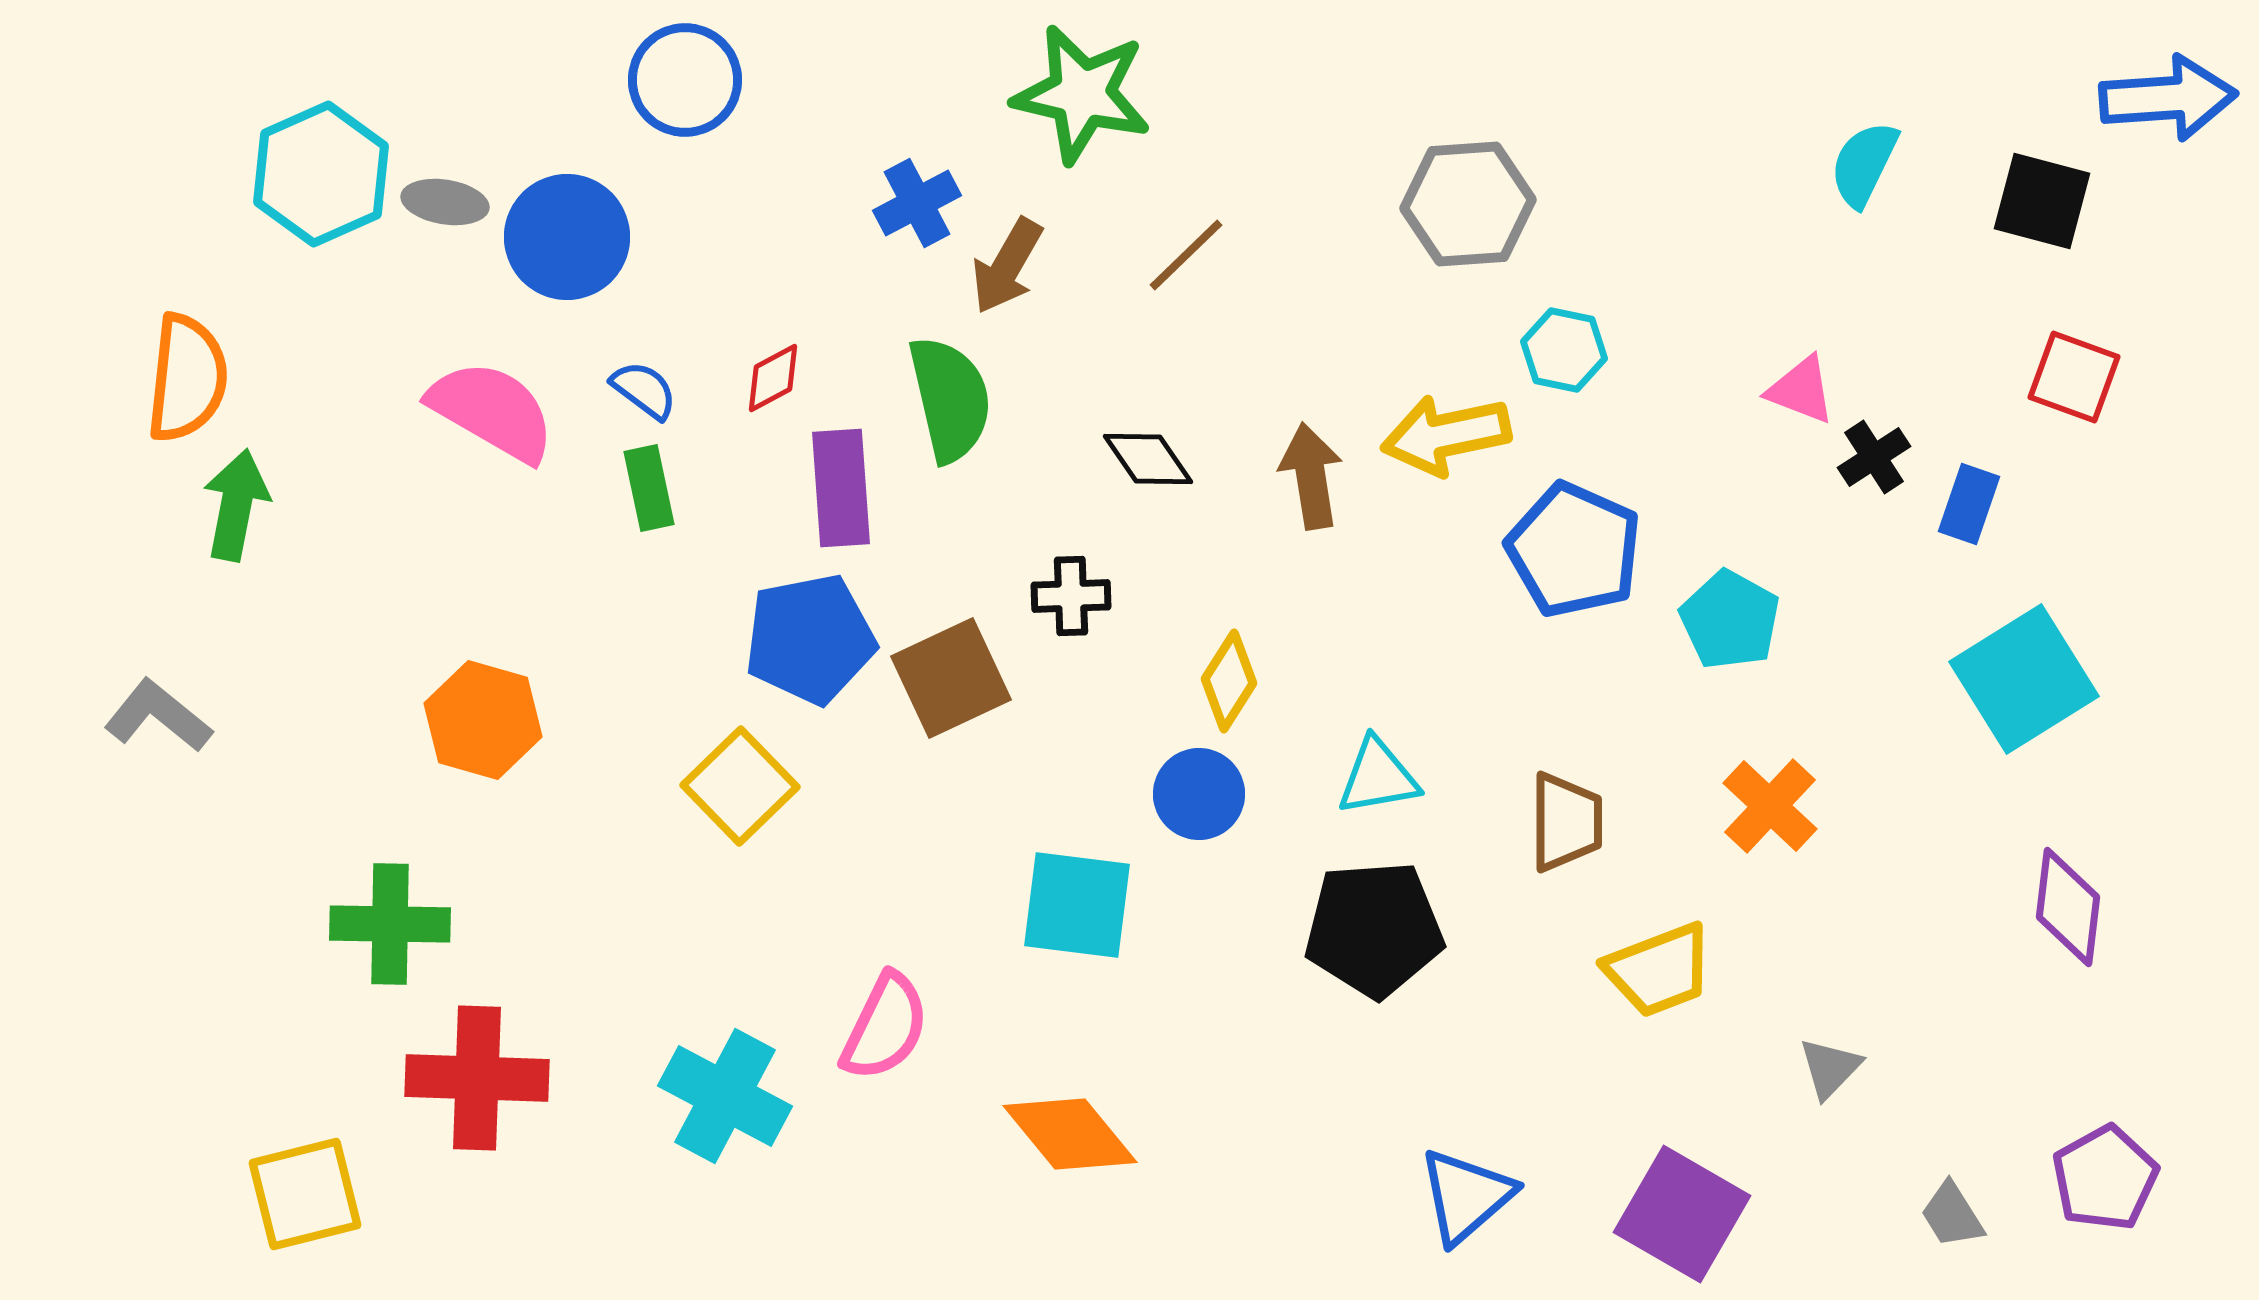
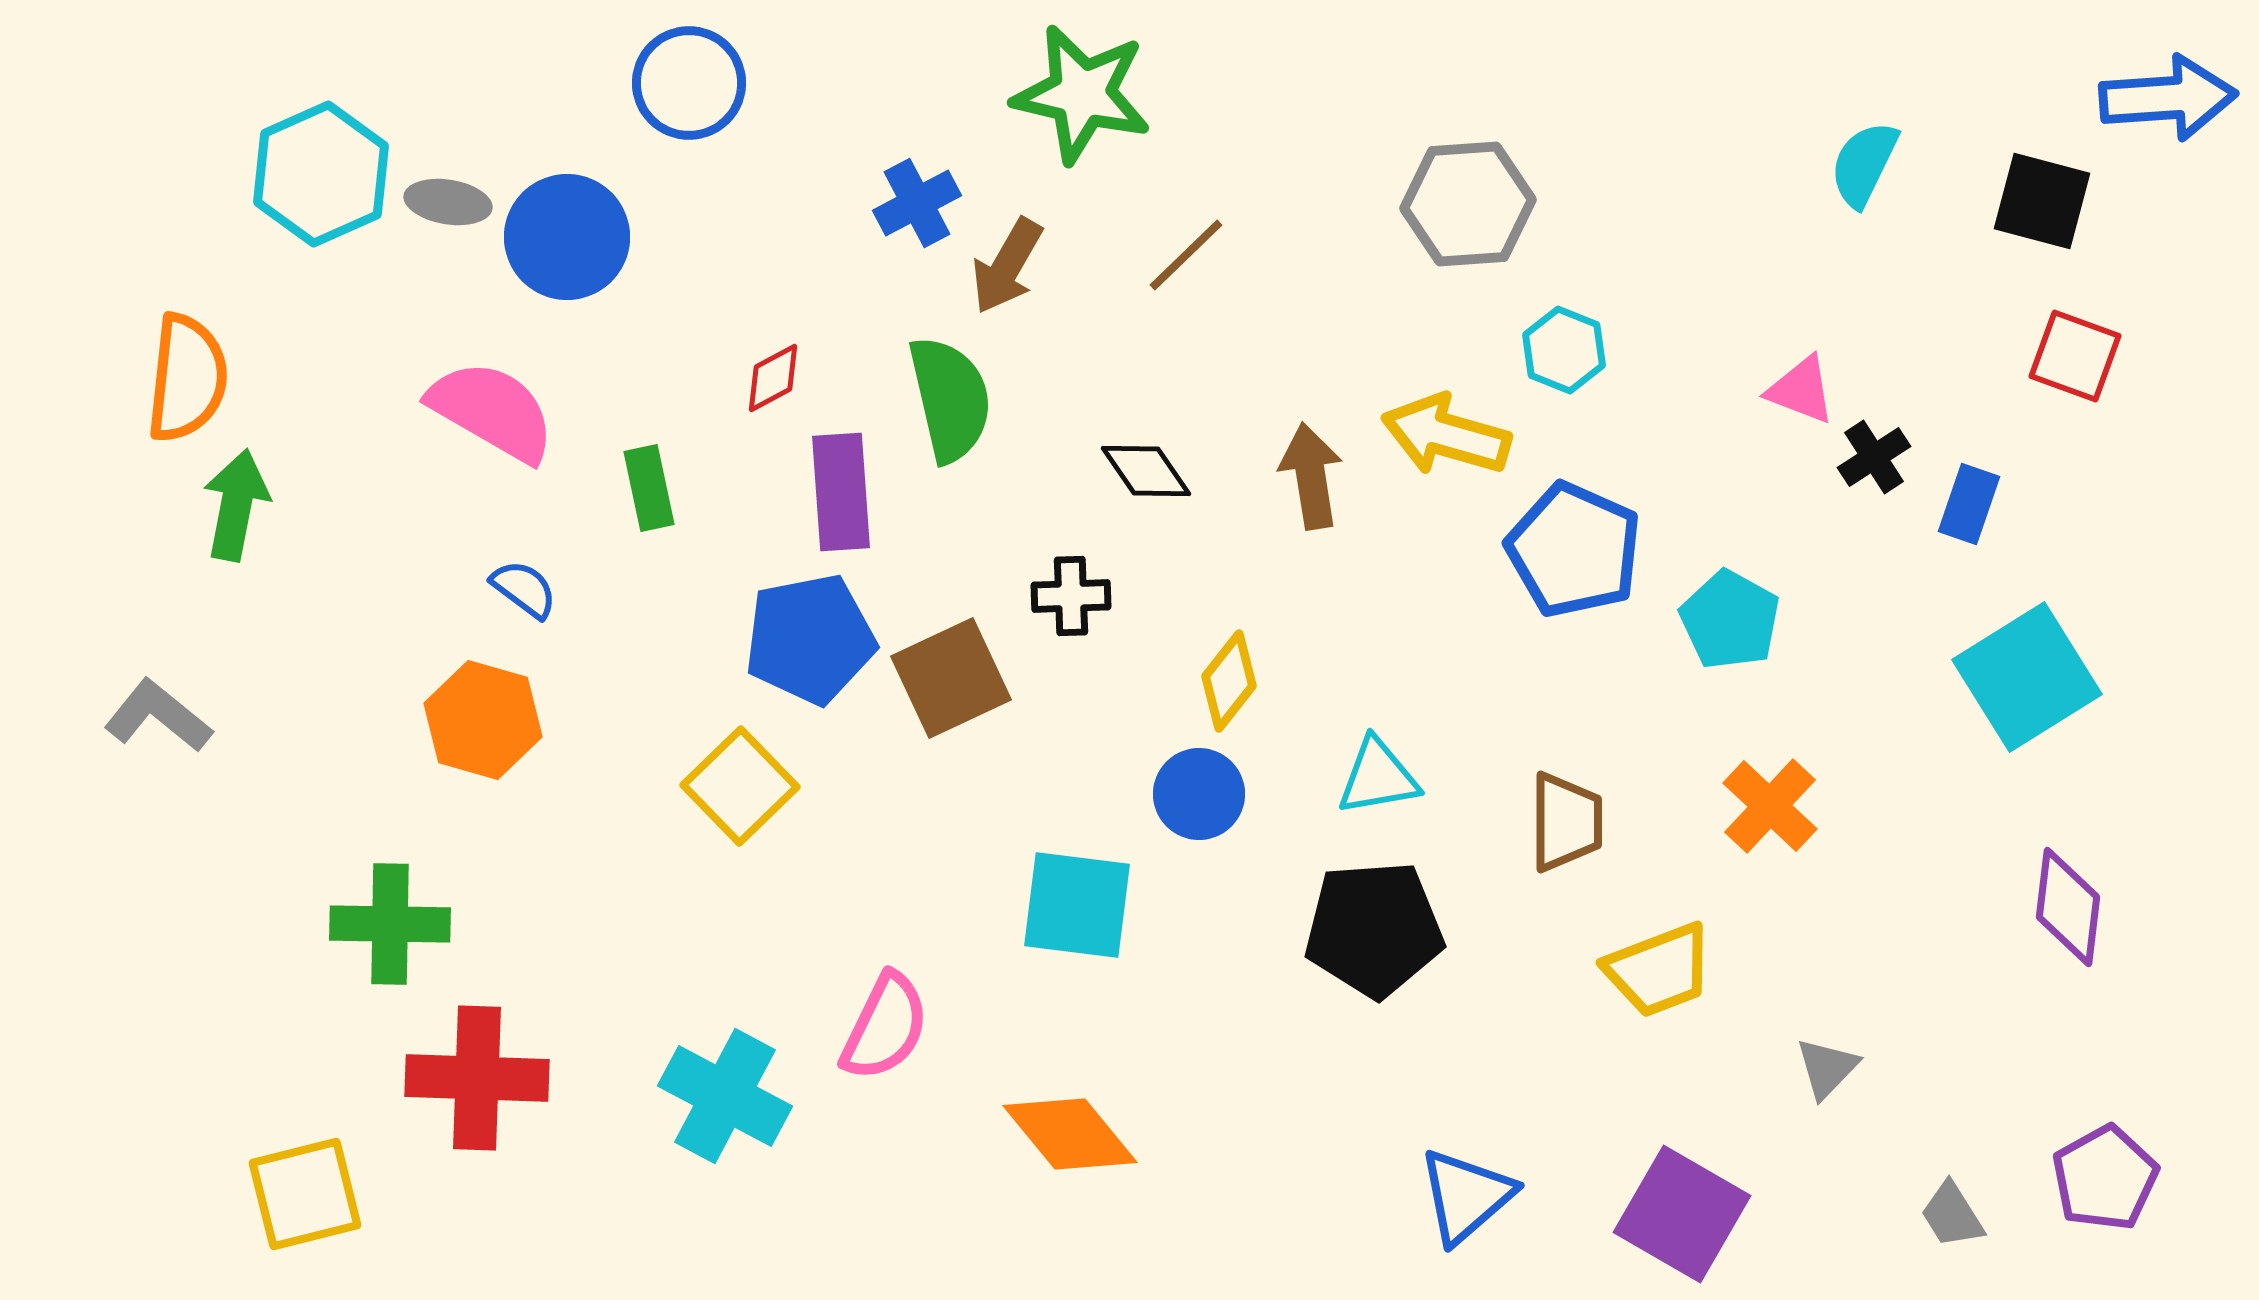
blue circle at (685, 80): moved 4 px right, 3 px down
gray ellipse at (445, 202): moved 3 px right
cyan hexagon at (1564, 350): rotated 10 degrees clockwise
red square at (2074, 377): moved 1 px right, 21 px up
blue semicircle at (644, 390): moved 120 px left, 199 px down
yellow arrow at (1446, 435): rotated 28 degrees clockwise
black diamond at (1148, 459): moved 2 px left, 12 px down
purple rectangle at (841, 488): moved 4 px down
cyan square at (2024, 679): moved 3 px right, 2 px up
yellow diamond at (1229, 681): rotated 6 degrees clockwise
gray triangle at (1830, 1068): moved 3 px left
